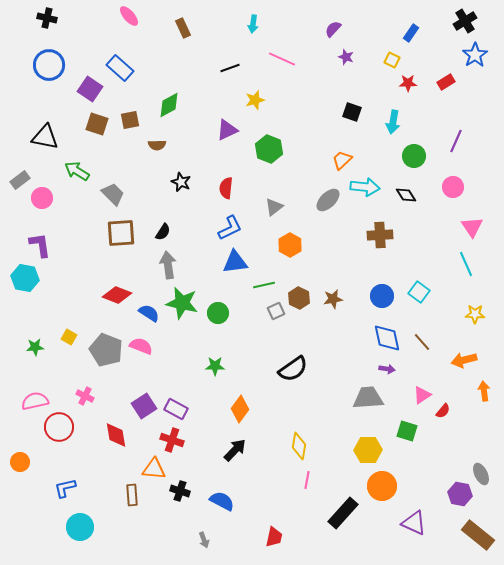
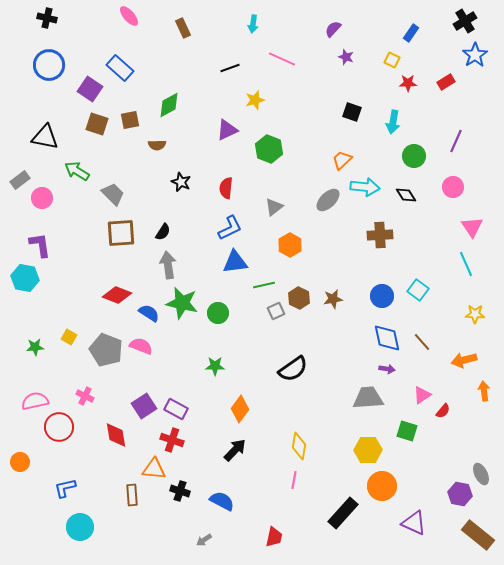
cyan square at (419, 292): moved 1 px left, 2 px up
pink line at (307, 480): moved 13 px left
gray arrow at (204, 540): rotated 77 degrees clockwise
